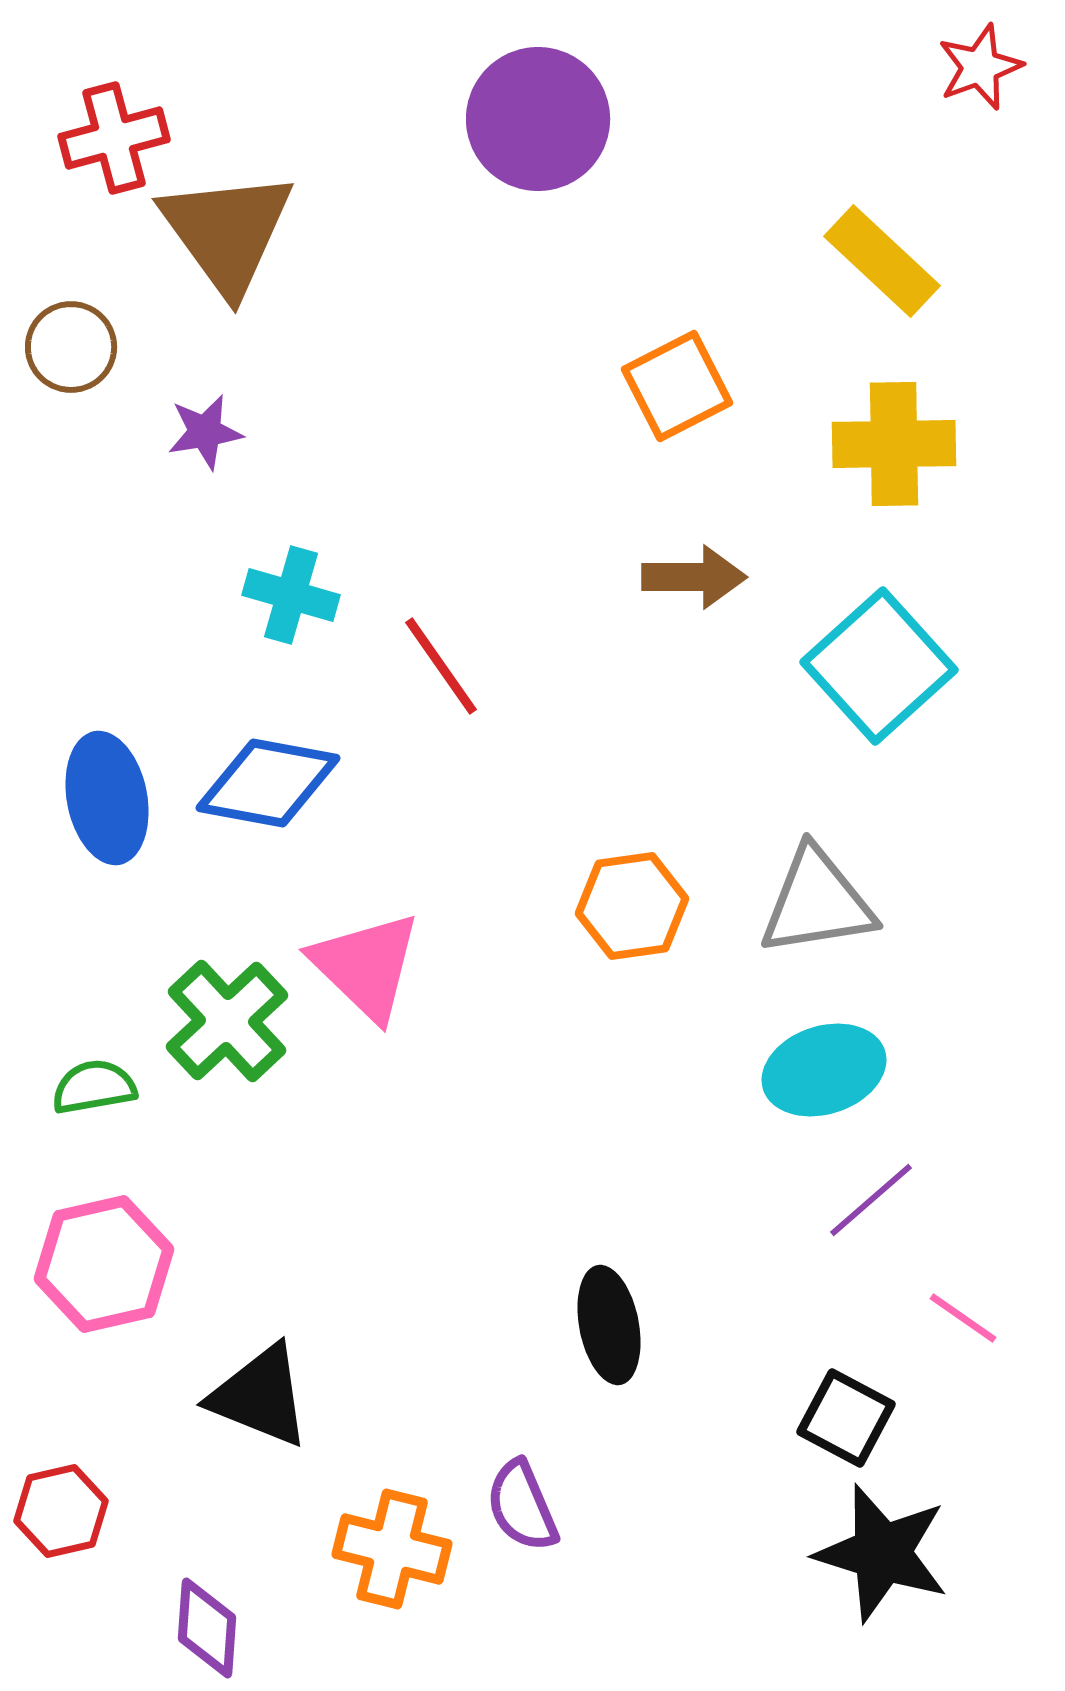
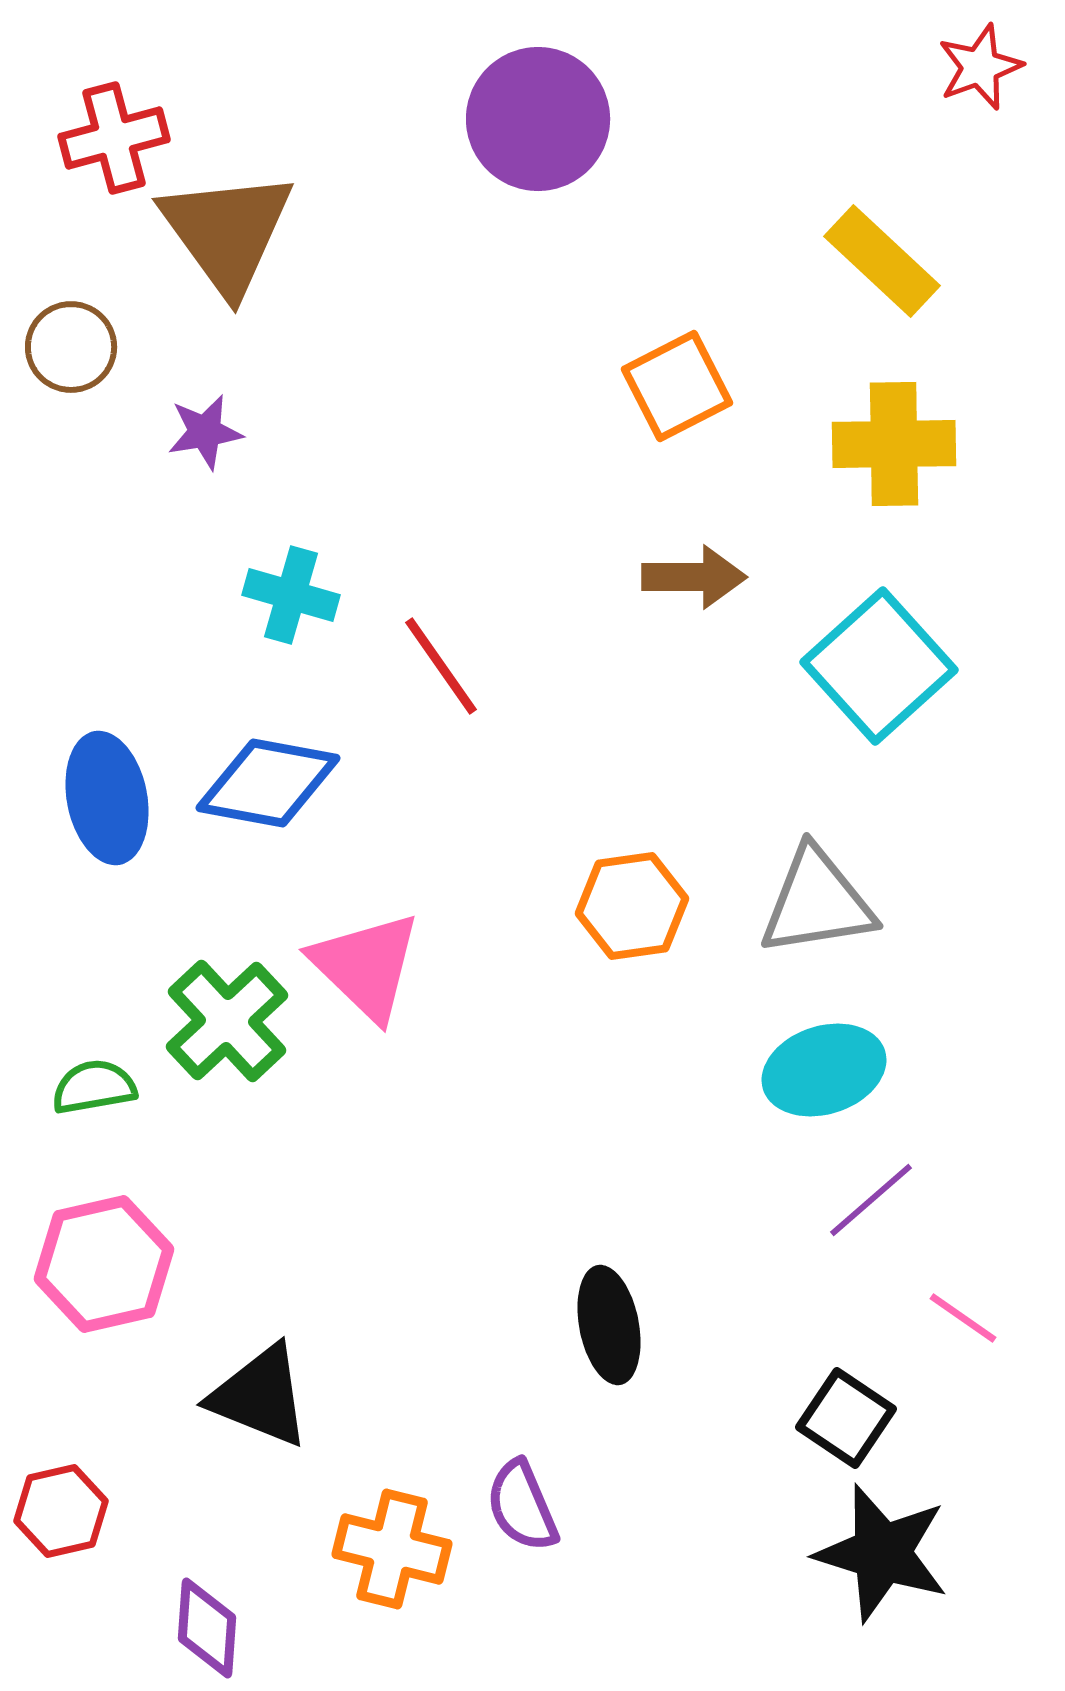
black square: rotated 6 degrees clockwise
